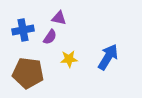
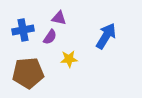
blue arrow: moved 2 px left, 21 px up
brown pentagon: rotated 12 degrees counterclockwise
